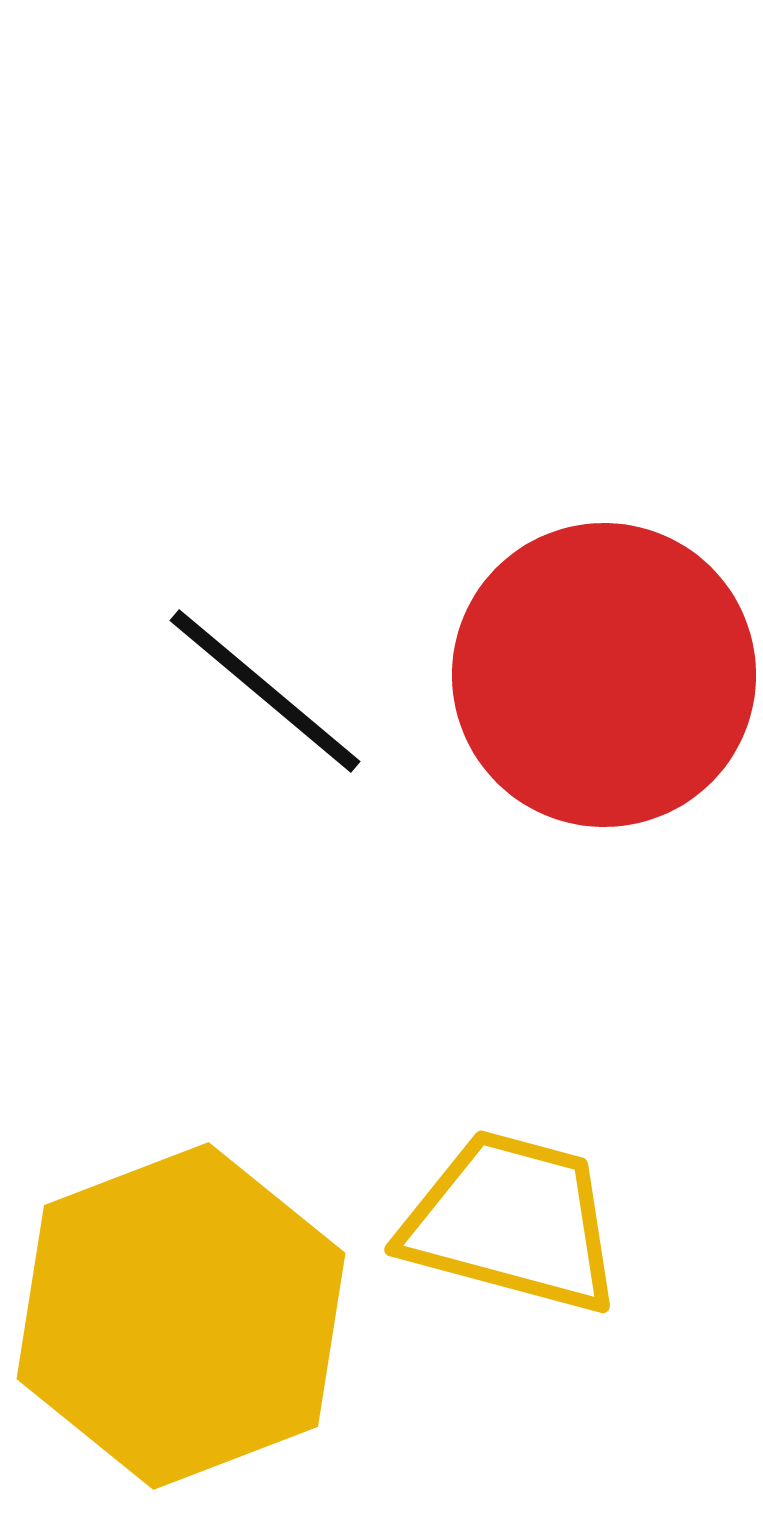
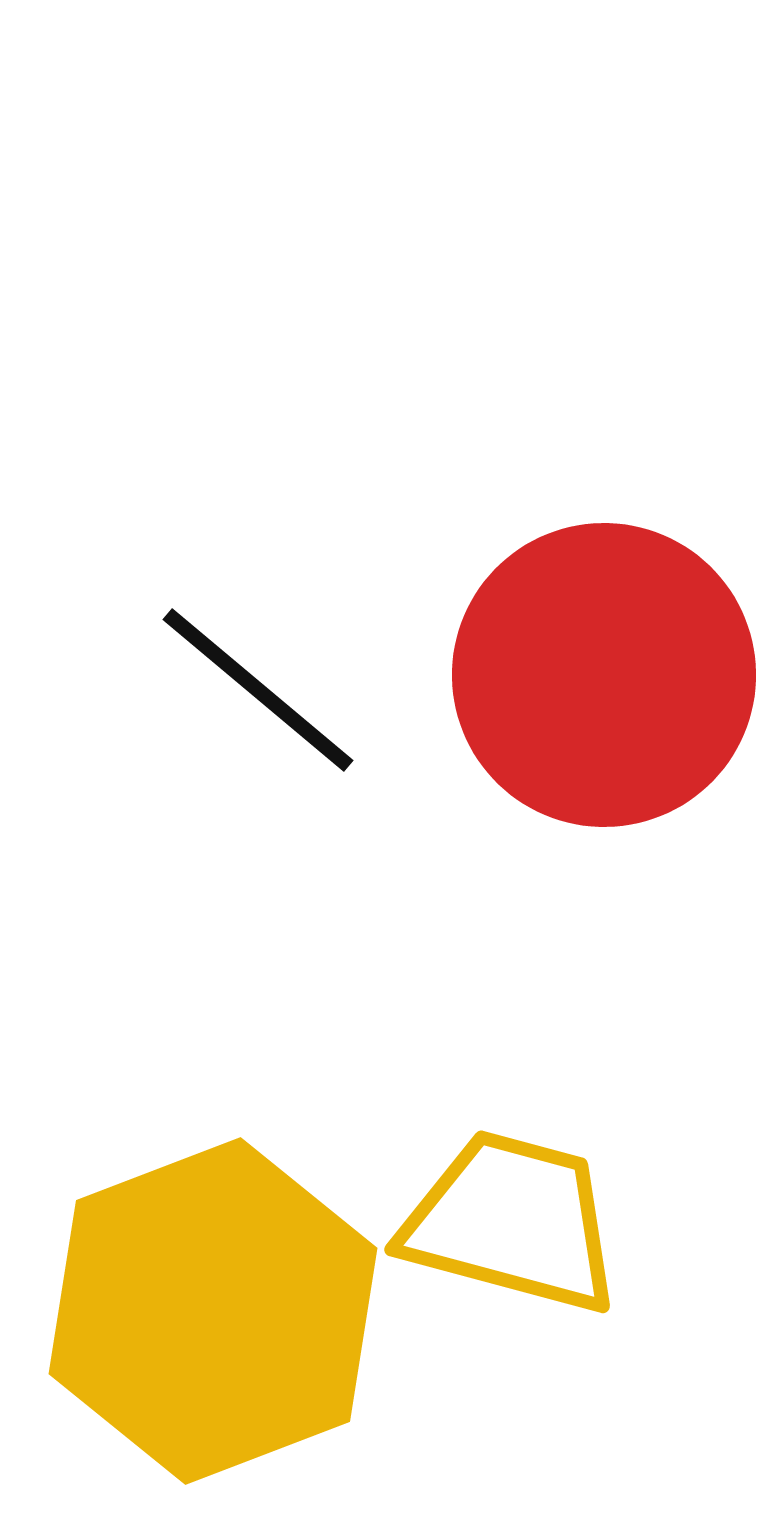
black line: moved 7 px left, 1 px up
yellow hexagon: moved 32 px right, 5 px up
